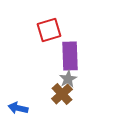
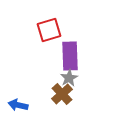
gray star: moved 1 px right, 1 px up
blue arrow: moved 3 px up
